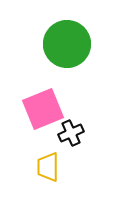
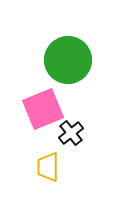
green circle: moved 1 px right, 16 px down
black cross: rotated 15 degrees counterclockwise
